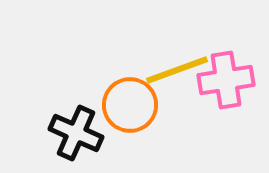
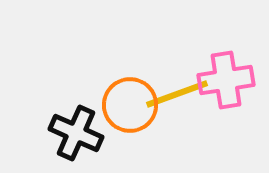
yellow line: moved 24 px down
